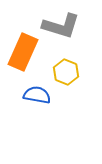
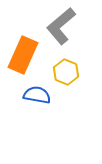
gray L-shape: rotated 123 degrees clockwise
orange rectangle: moved 3 px down
